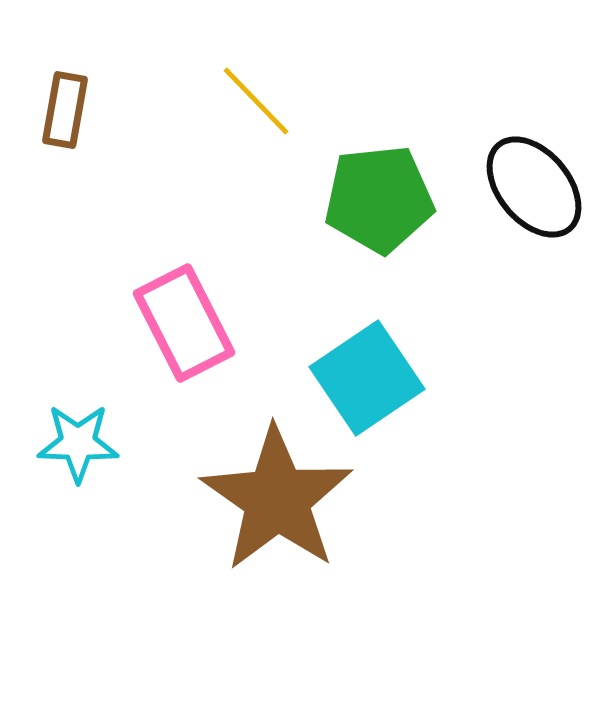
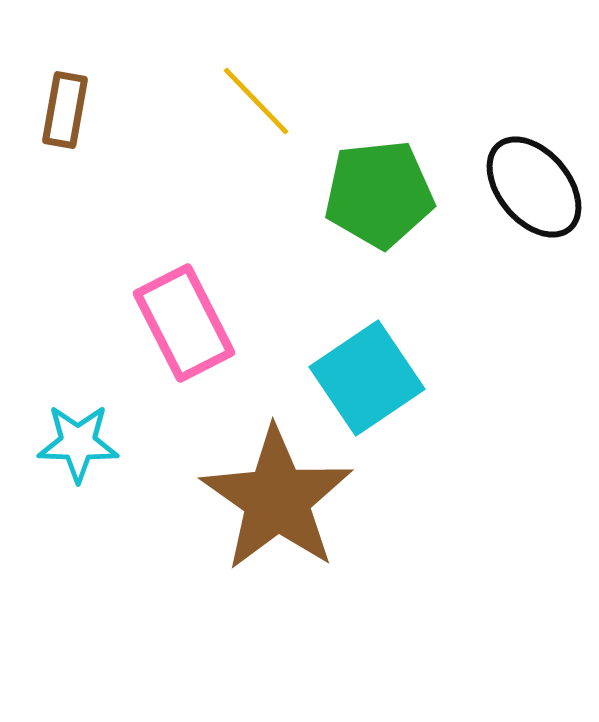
green pentagon: moved 5 px up
